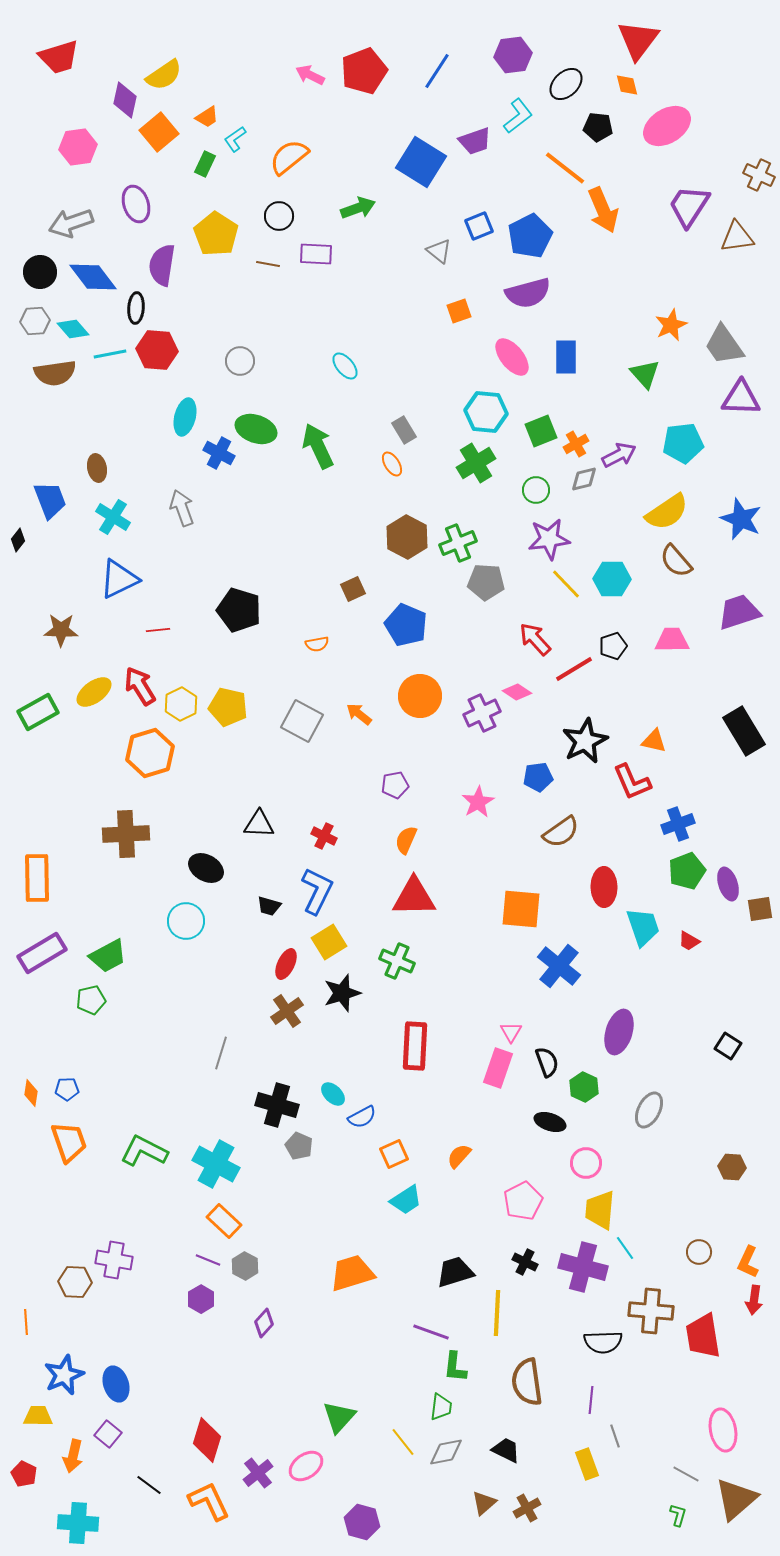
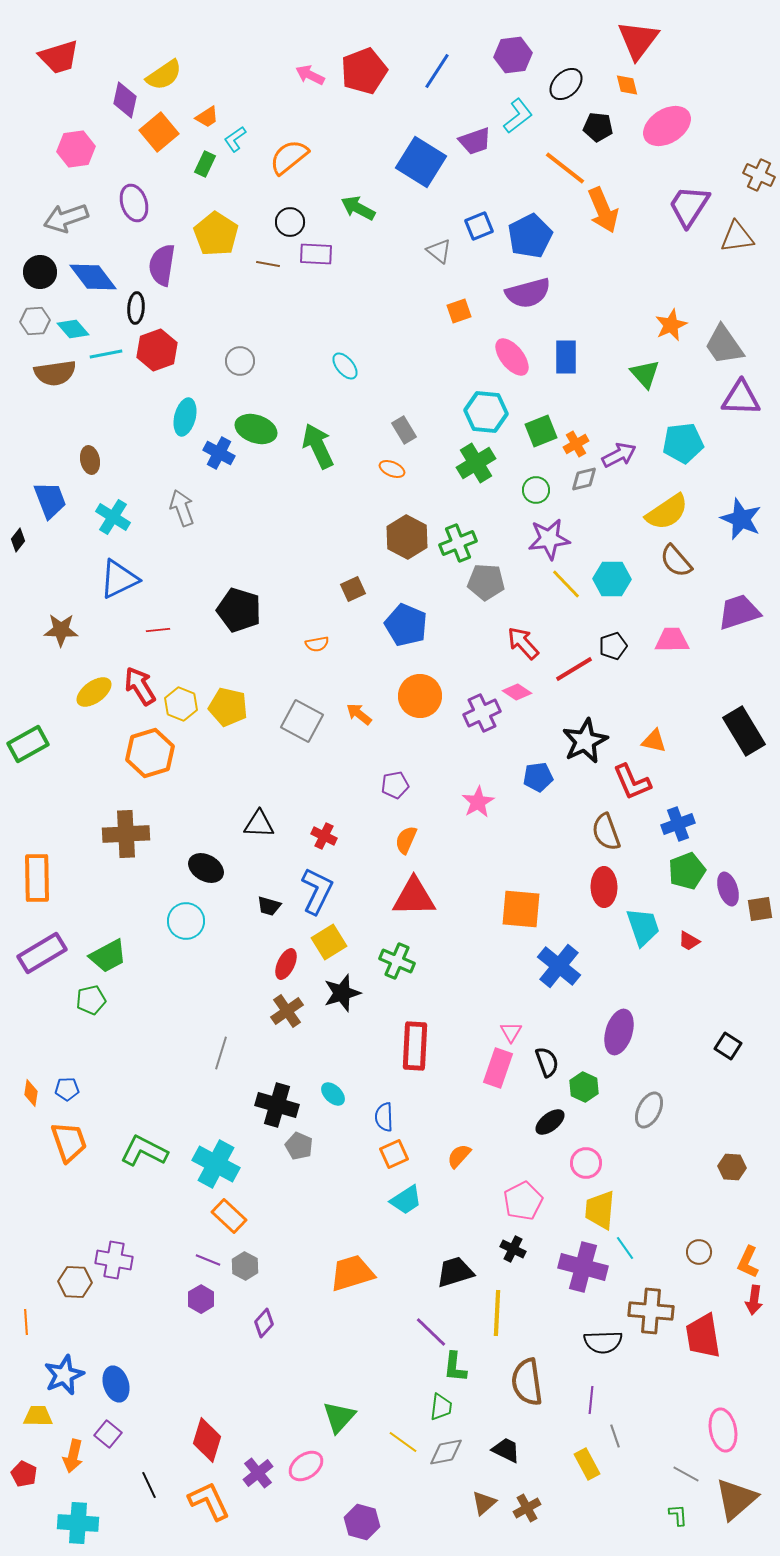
pink hexagon at (78, 147): moved 2 px left, 2 px down
purple ellipse at (136, 204): moved 2 px left, 1 px up
green arrow at (358, 208): rotated 132 degrees counterclockwise
black circle at (279, 216): moved 11 px right, 6 px down
gray arrow at (71, 223): moved 5 px left, 5 px up
red hexagon at (157, 350): rotated 24 degrees counterclockwise
cyan line at (110, 354): moved 4 px left
orange ellipse at (392, 464): moved 5 px down; rotated 35 degrees counterclockwise
brown ellipse at (97, 468): moved 7 px left, 8 px up
red arrow at (535, 639): moved 12 px left, 4 px down
yellow hexagon at (181, 704): rotated 12 degrees counterclockwise
green rectangle at (38, 712): moved 10 px left, 32 px down
brown semicircle at (561, 832): moved 45 px right; rotated 105 degrees clockwise
purple ellipse at (728, 884): moved 5 px down
blue semicircle at (362, 1117): moved 22 px right; rotated 116 degrees clockwise
black ellipse at (550, 1122): rotated 56 degrees counterclockwise
orange rectangle at (224, 1221): moved 5 px right, 5 px up
black cross at (525, 1262): moved 12 px left, 13 px up
purple line at (431, 1332): rotated 24 degrees clockwise
yellow line at (403, 1442): rotated 16 degrees counterclockwise
yellow rectangle at (587, 1464): rotated 8 degrees counterclockwise
black line at (149, 1485): rotated 28 degrees clockwise
green L-shape at (678, 1515): rotated 20 degrees counterclockwise
